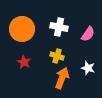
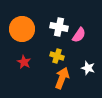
pink semicircle: moved 9 px left, 1 px down
